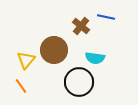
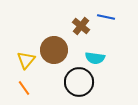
orange line: moved 3 px right, 2 px down
